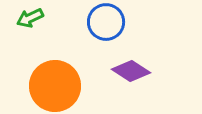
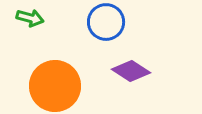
green arrow: rotated 140 degrees counterclockwise
